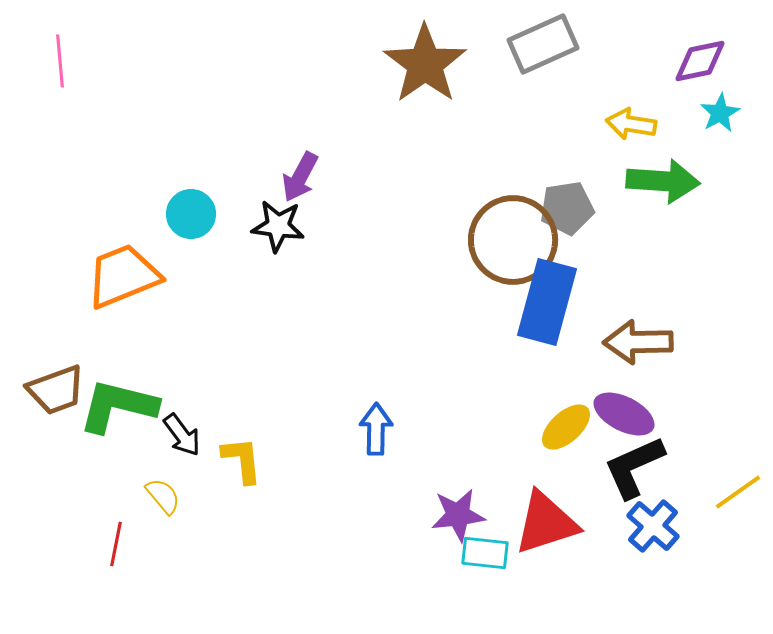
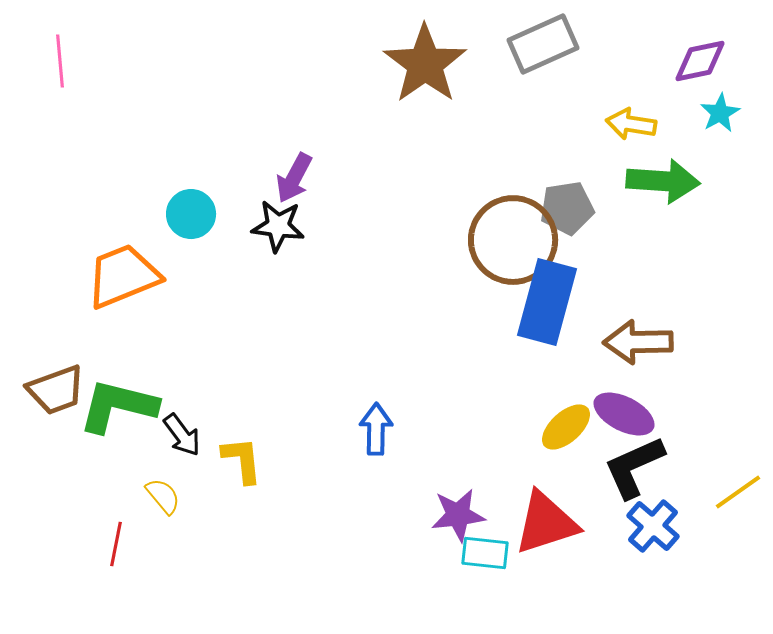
purple arrow: moved 6 px left, 1 px down
